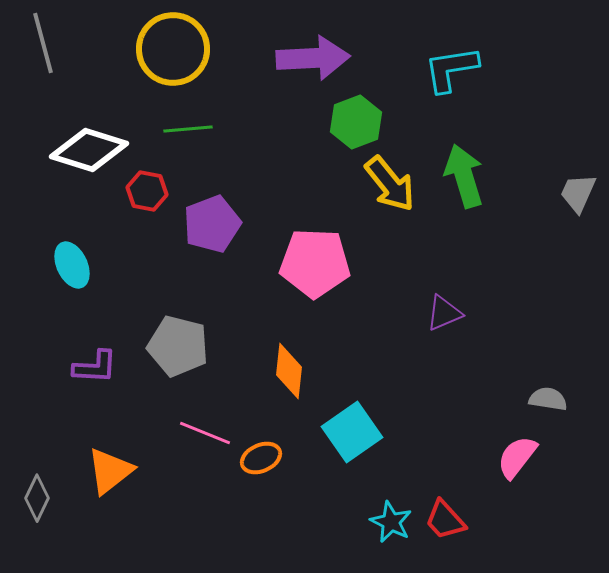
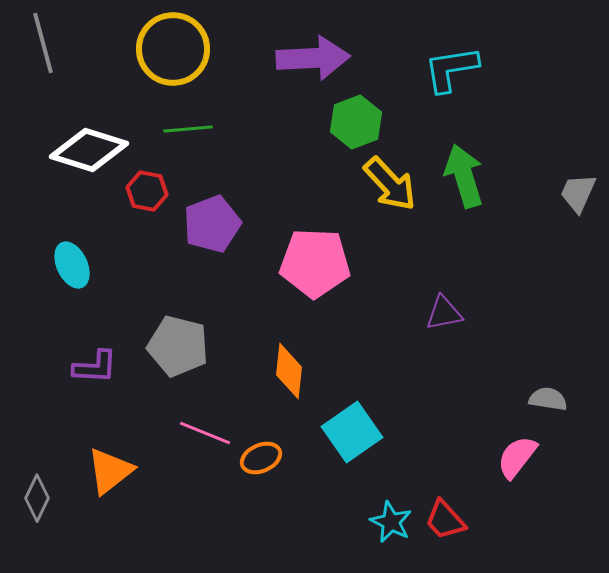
yellow arrow: rotated 4 degrees counterclockwise
purple triangle: rotated 12 degrees clockwise
